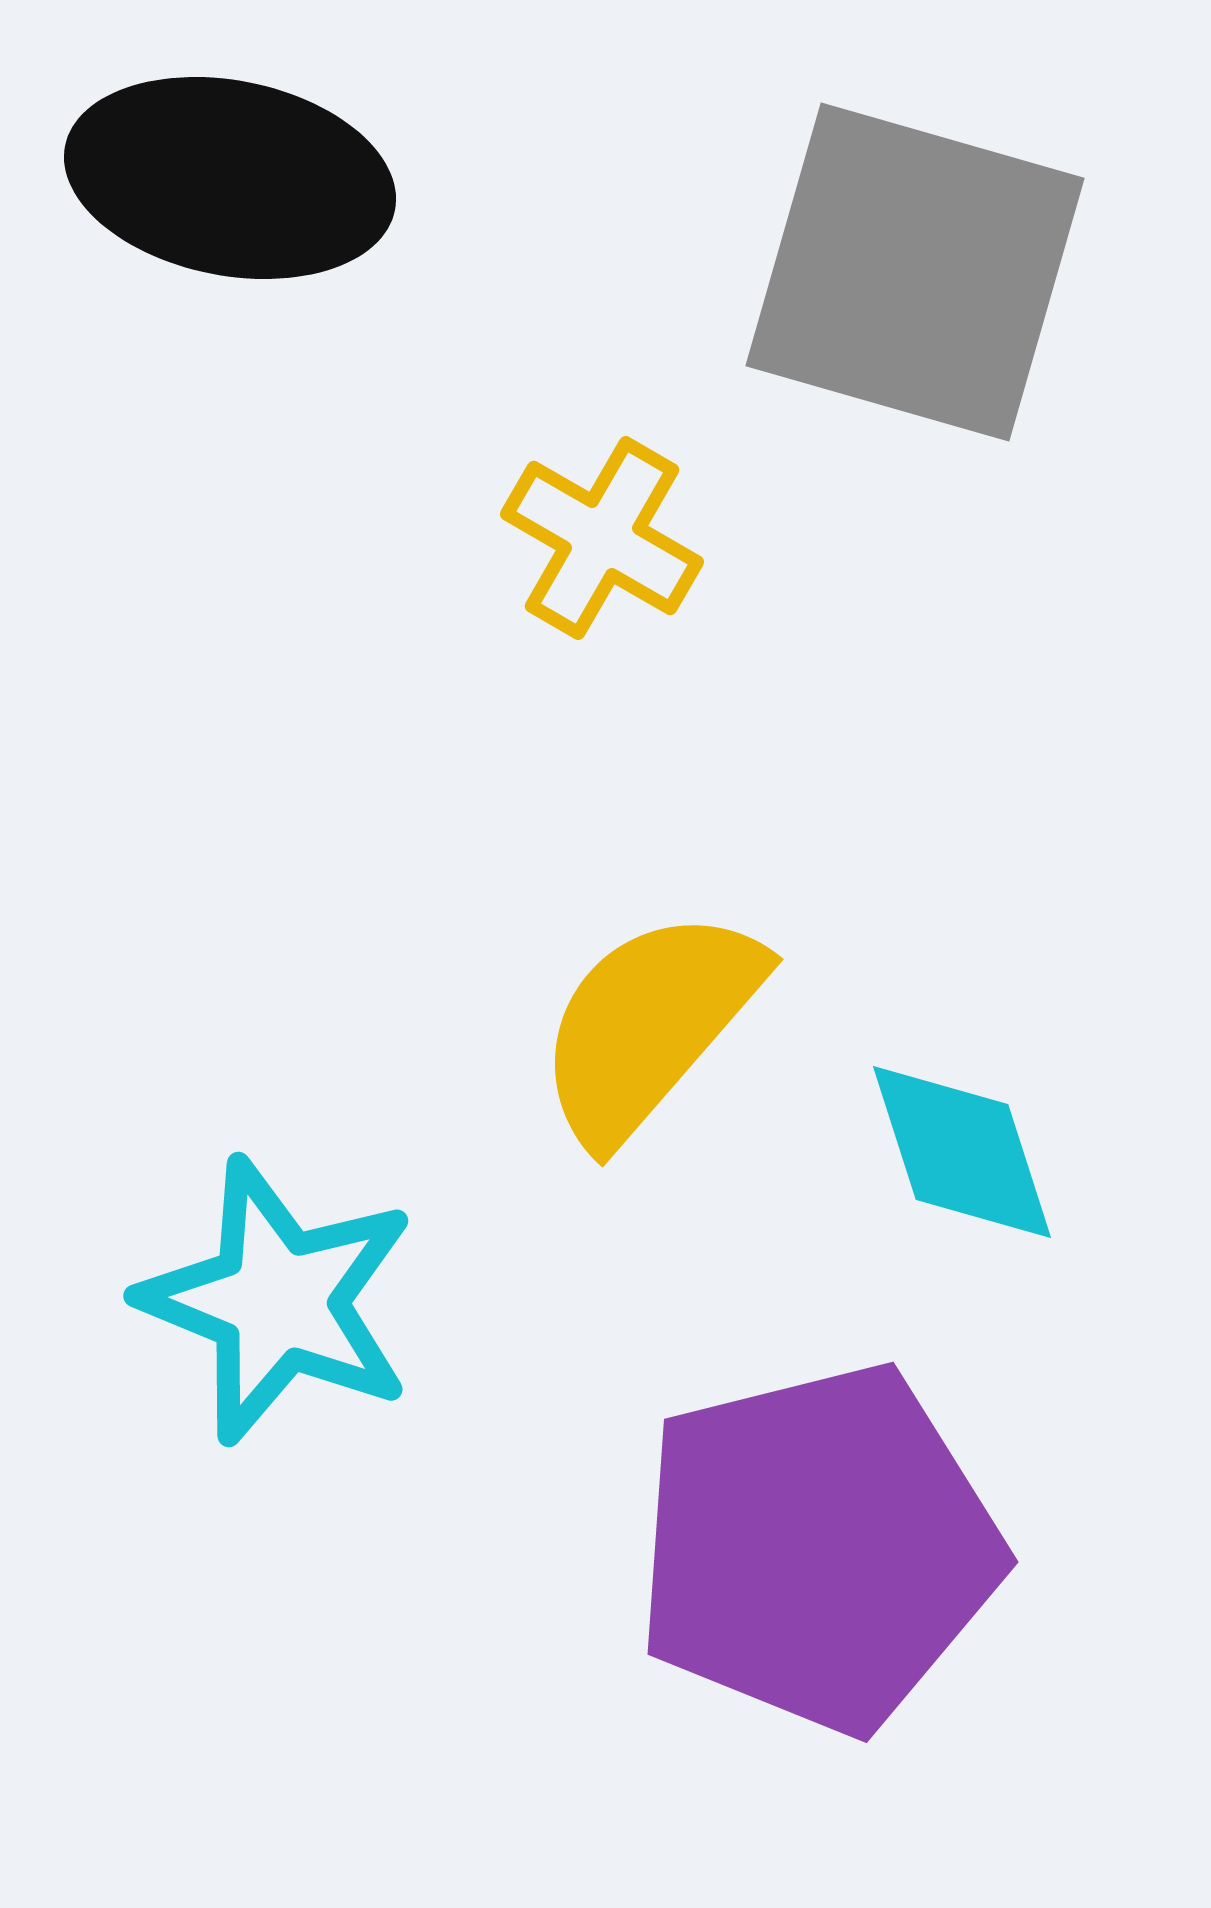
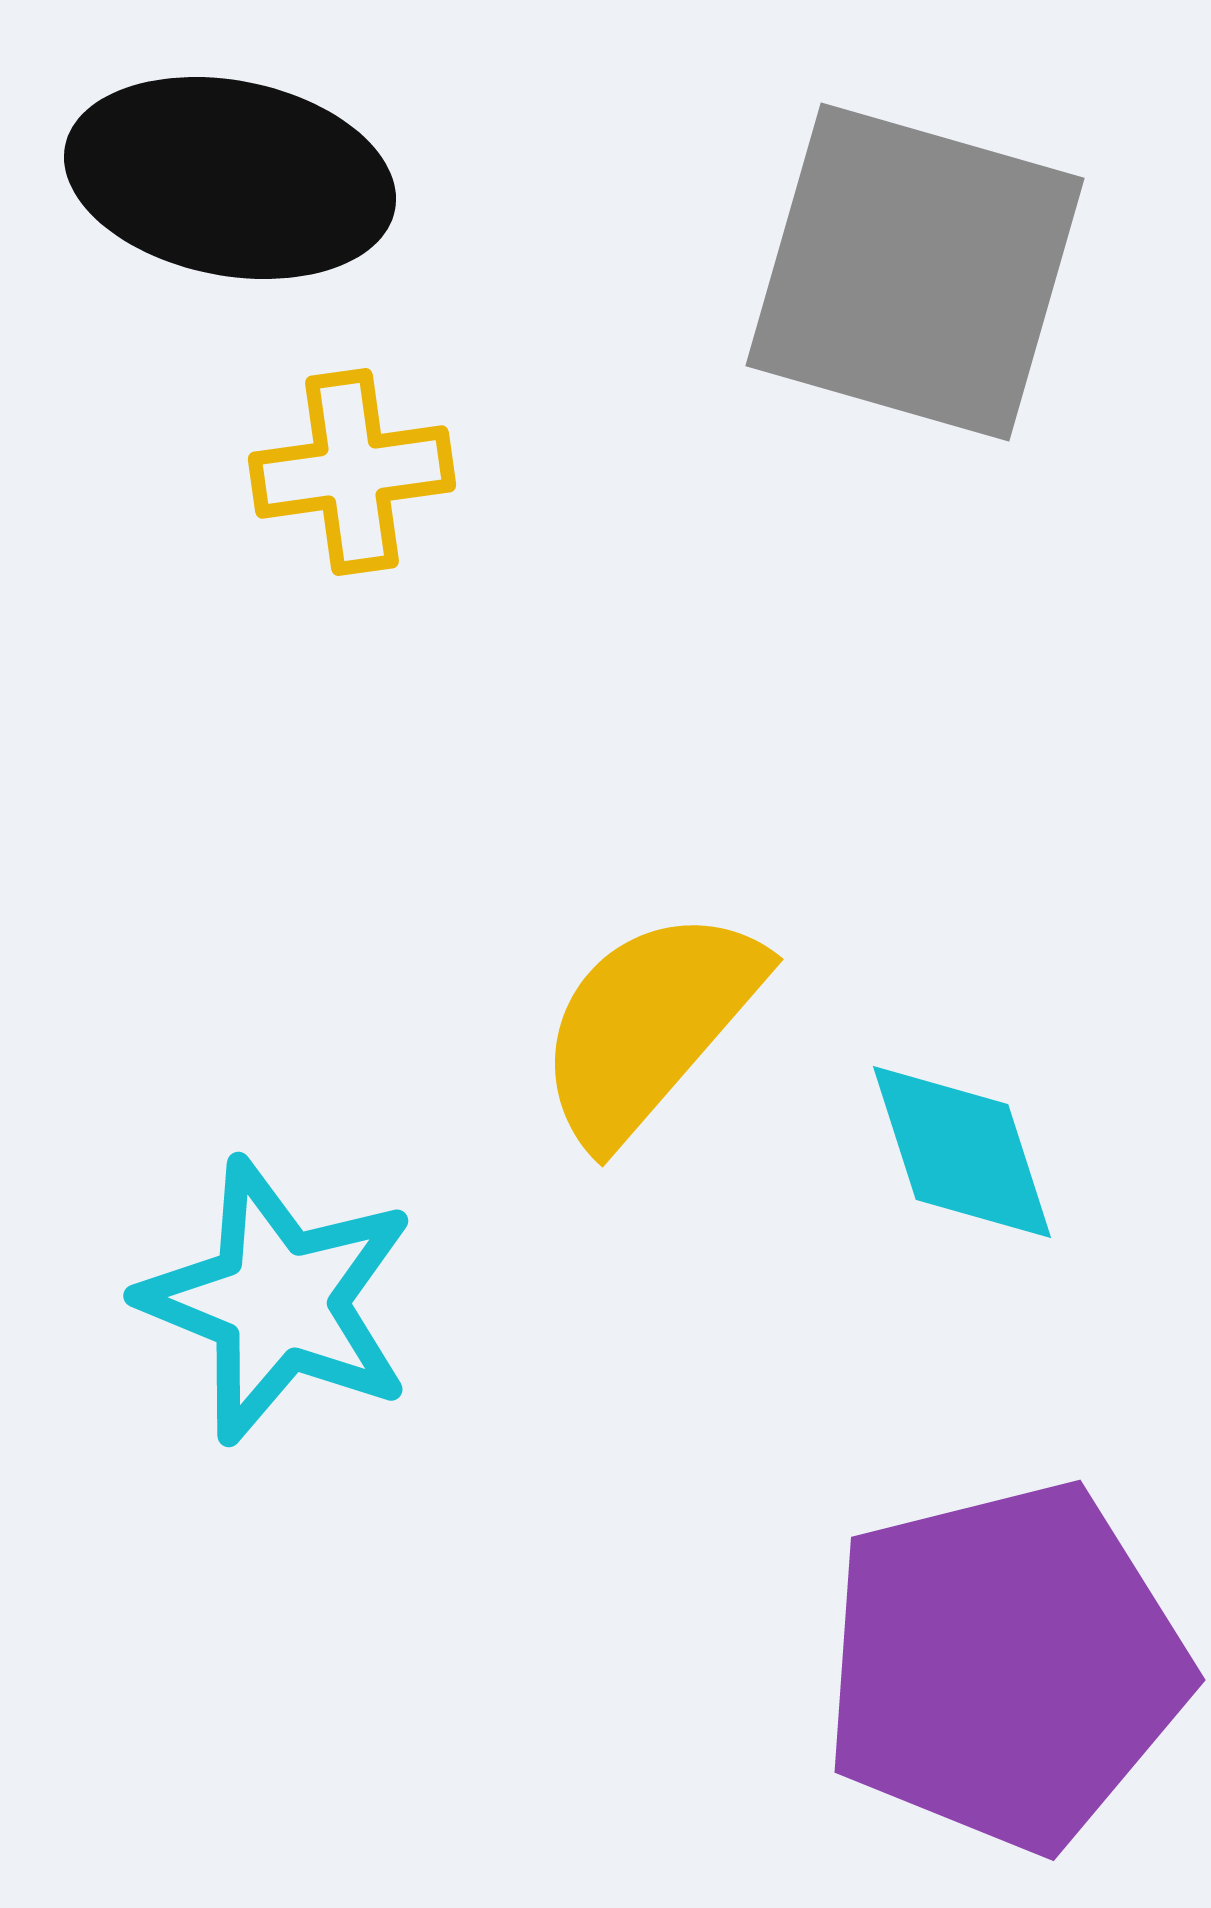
yellow cross: moved 250 px left, 66 px up; rotated 38 degrees counterclockwise
purple pentagon: moved 187 px right, 118 px down
